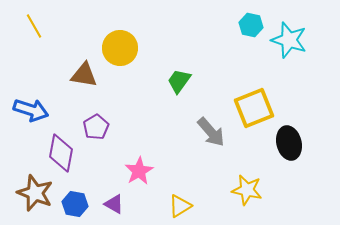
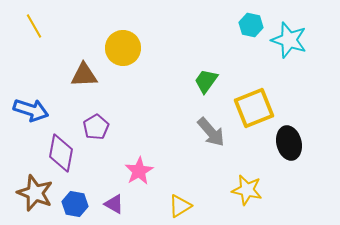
yellow circle: moved 3 px right
brown triangle: rotated 12 degrees counterclockwise
green trapezoid: moved 27 px right
